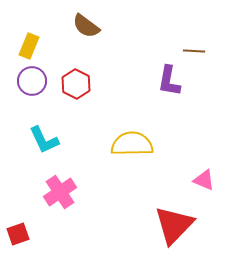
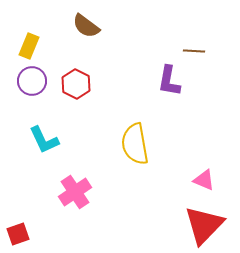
yellow semicircle: moved 3 px right; rotated 99 degrees counterclockwise
pink cross: moved 15 px right
red triangle: moved 30 px right
